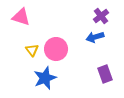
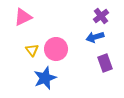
pink triangle: moved 2 px right; rotated 42 degrees counterclockwise
purple rectangle: moved 11 px up
